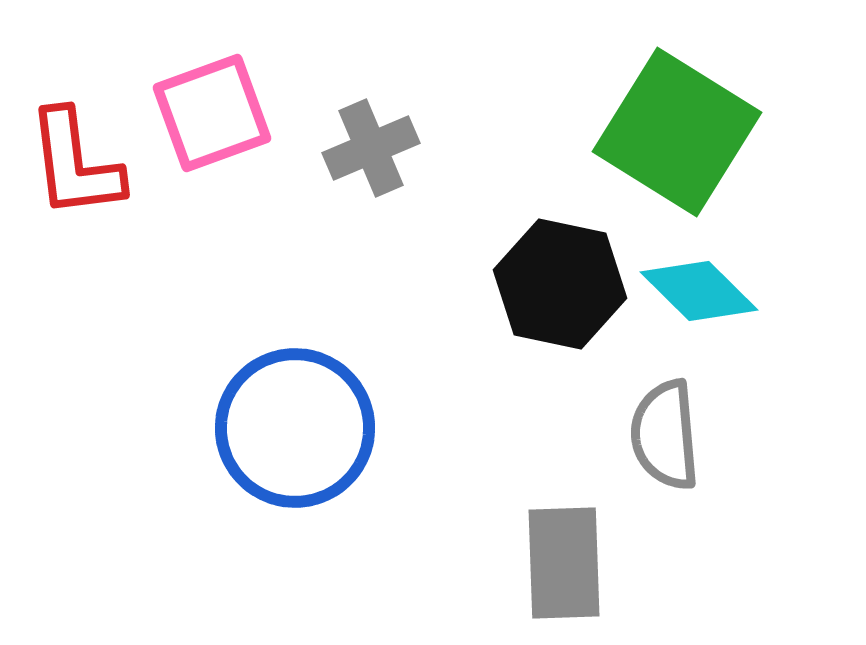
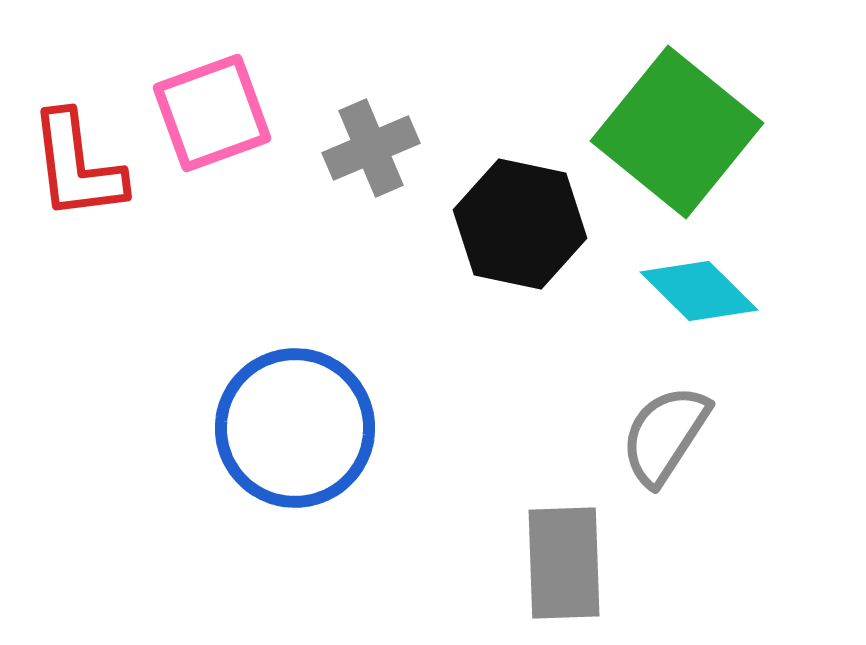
green square: rotated 7 degrees clockwise
red L-shape: moved 2 px right, 2 px down
black hexagon: moved 40 px left, 60 px up
gray semicircle: rotated 38 degrees clockwise
